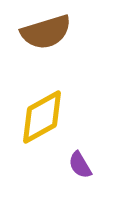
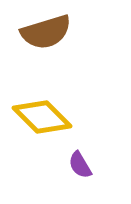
yellow diamond: rotated 74 degrees clockwise
